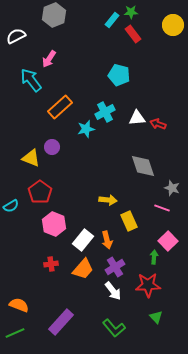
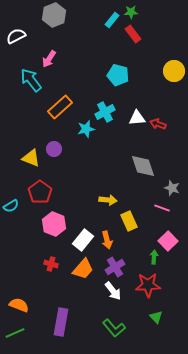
yellow circle: moved 1 px right, 46 px down
cyan pentagon: moved 1 px left
purple circle: moved 2 px right, 2 px down
red cross: rotated 24 degrees clockwise
purple rectangle: rotated 32 degrees counterclockwise
